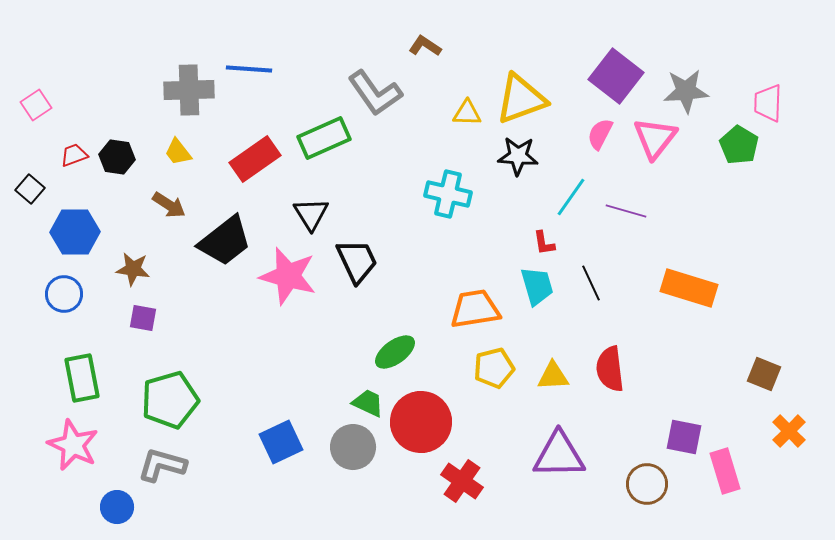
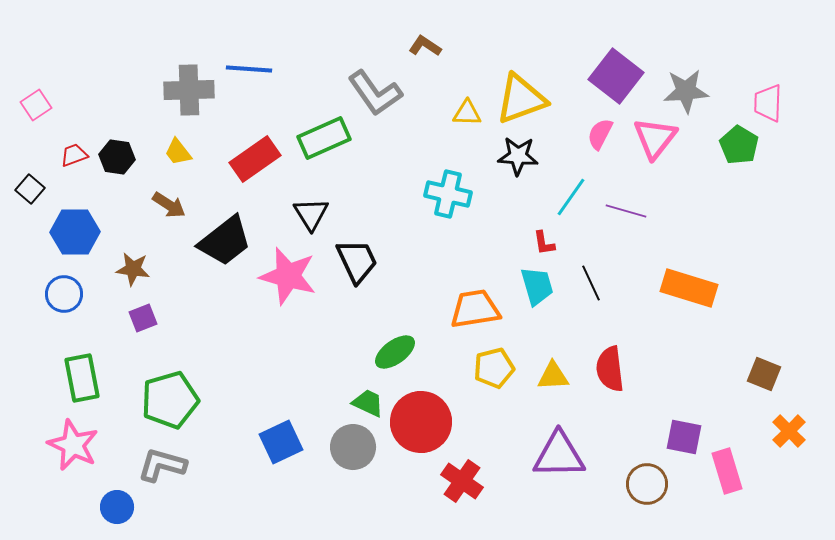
purple square at (143, 318): rotated 32 degrees counterclockwise
pink rectangle at (725, 471): moved 2 px right
